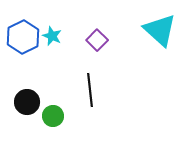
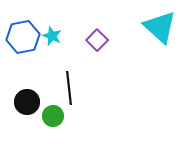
cyan triangle: moved 3 px up
blue hexagon: rotated 16 degrees clockwise
black line: moved 21 px left, 2 px up
